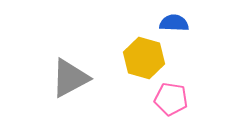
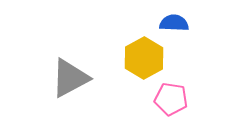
yellow hexagon: rotated 15 degrees clockwise
